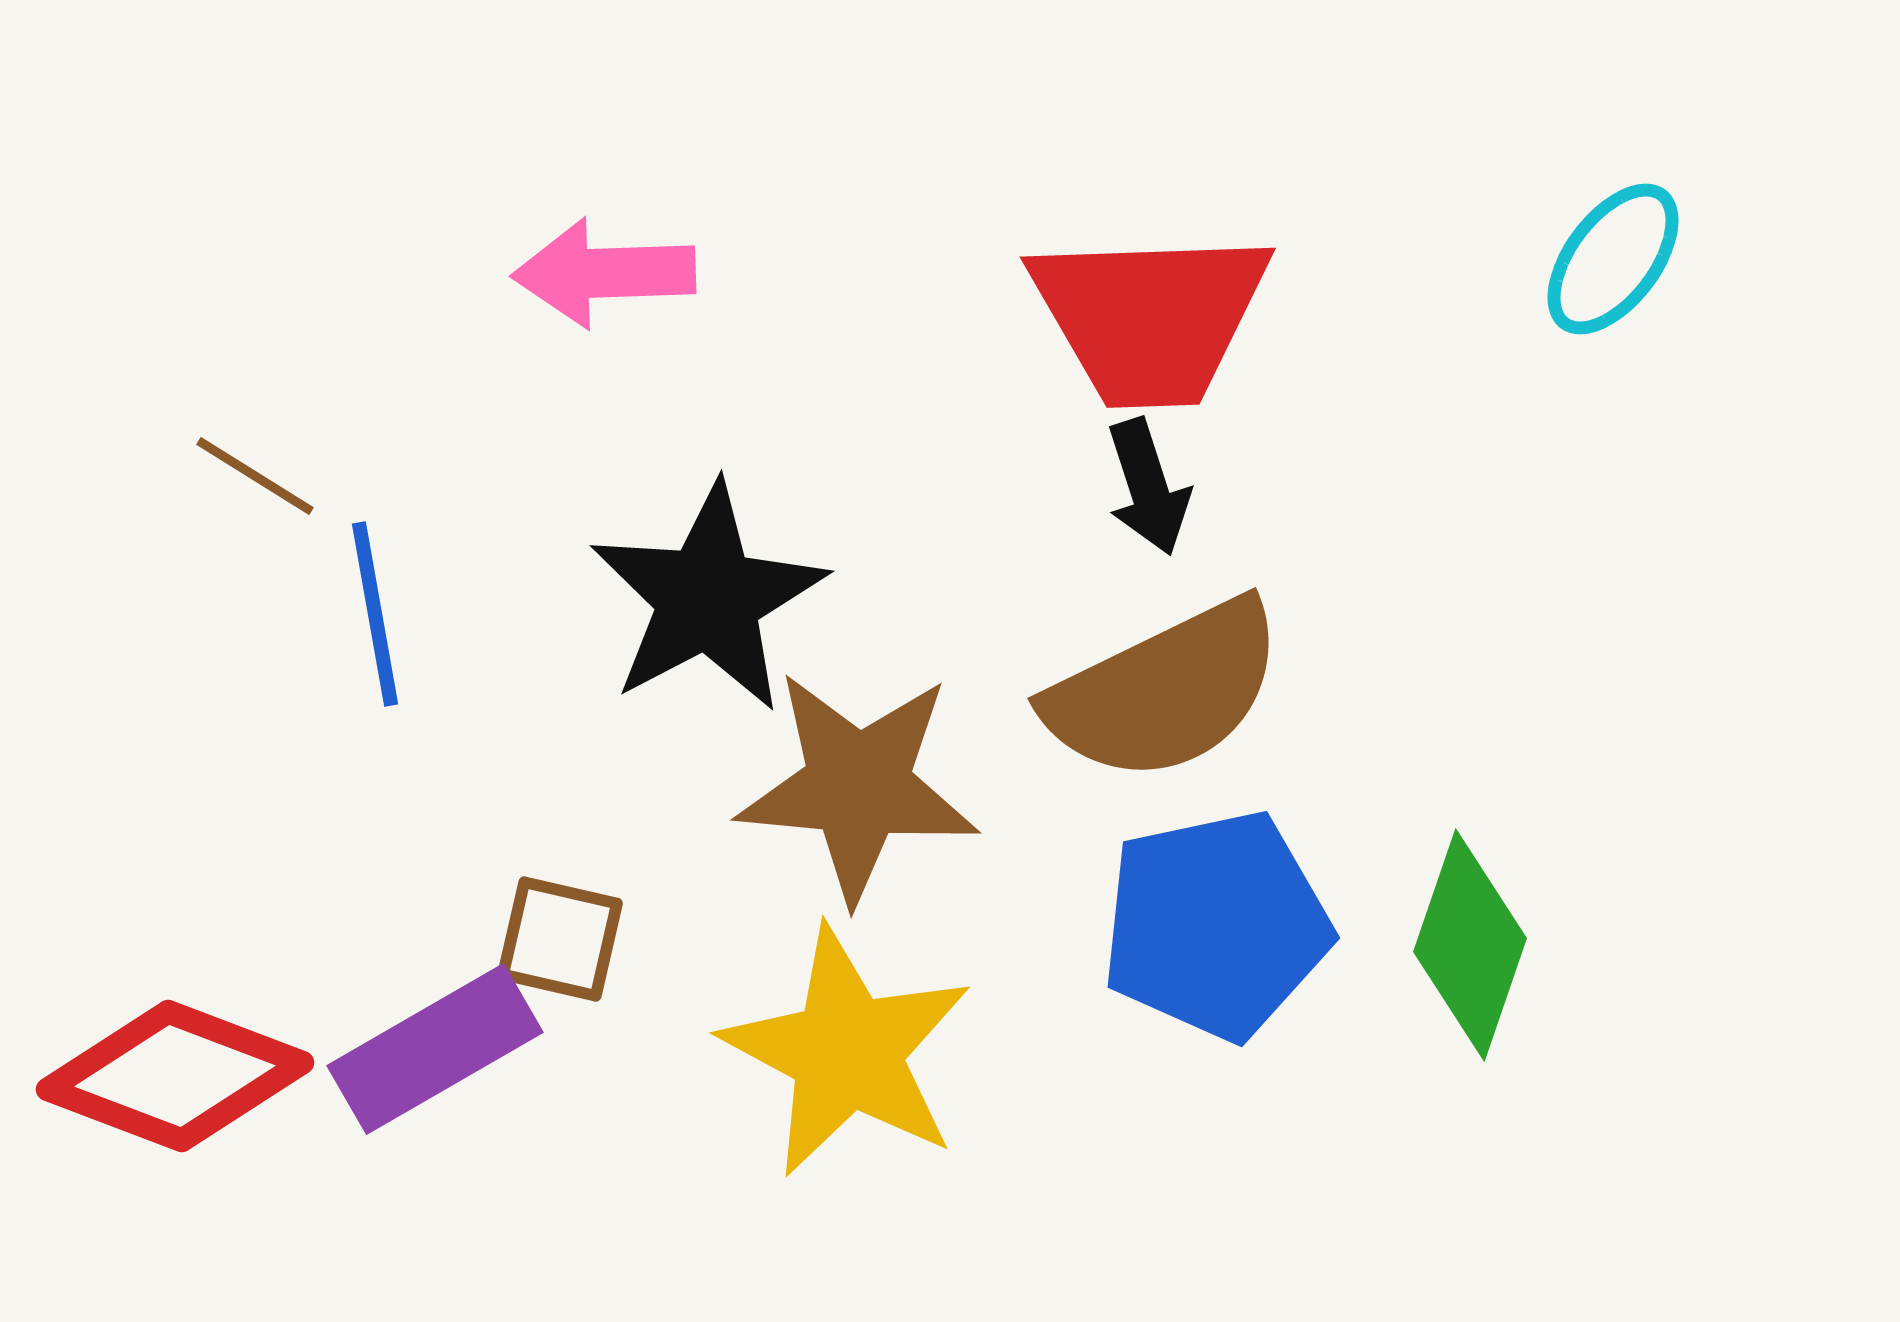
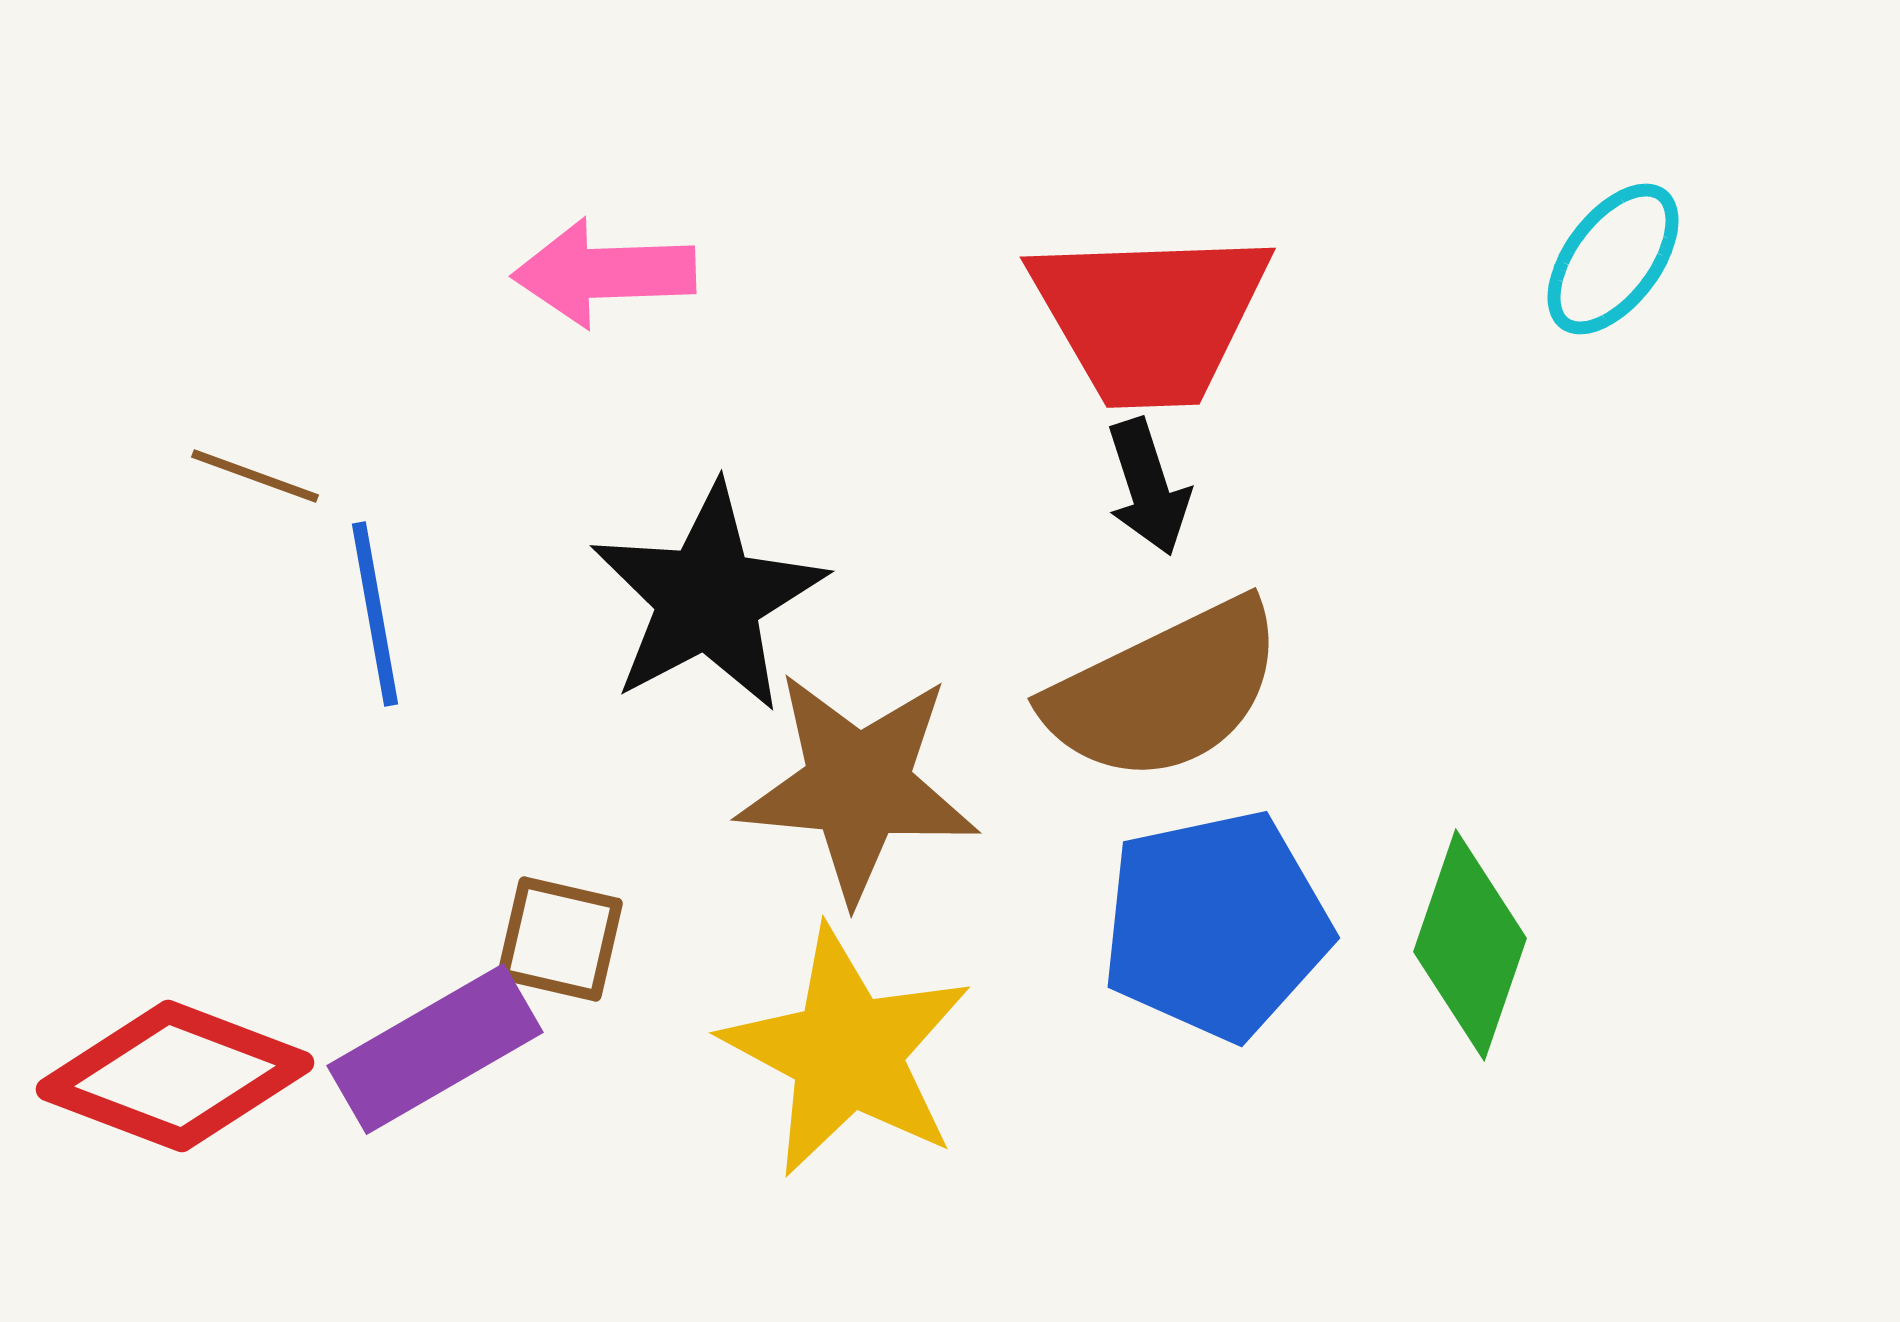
brown line: rotated 12 degrees counterclockwise
